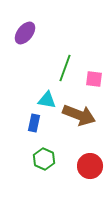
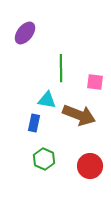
green line: moved 4 px left; rotated 20 degrees counterclockwise
pink square: moved 1 px right, 3 px down
